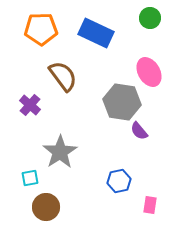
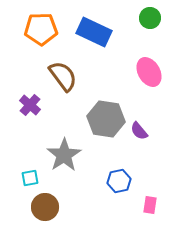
blue rectangle: moved 2 px left, 1 px up
gray hexagon: moved 16 px left, 17 px down
gray star: moved 4 px right, 3 px down
brown circle: moved 1 px left
